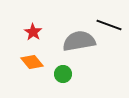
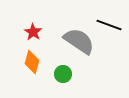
gray semicircle: rotated 44 degrees clockwise
orange diamond: rotated 55 degrees clockwise
